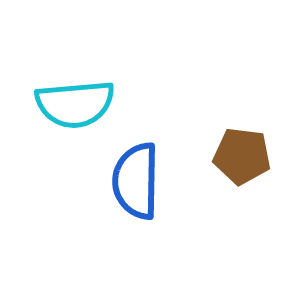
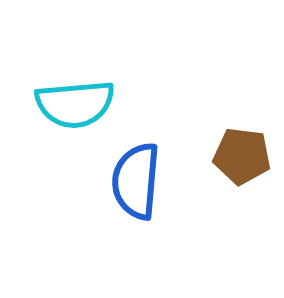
blue semicircle: rotated 4 degrees clockwise
